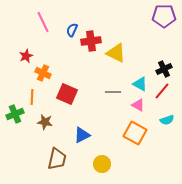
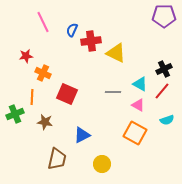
red star: rotated 16 degrees clockwise
